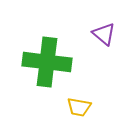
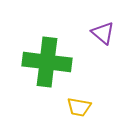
purple triangle: moved 1 px left, 1 px up
